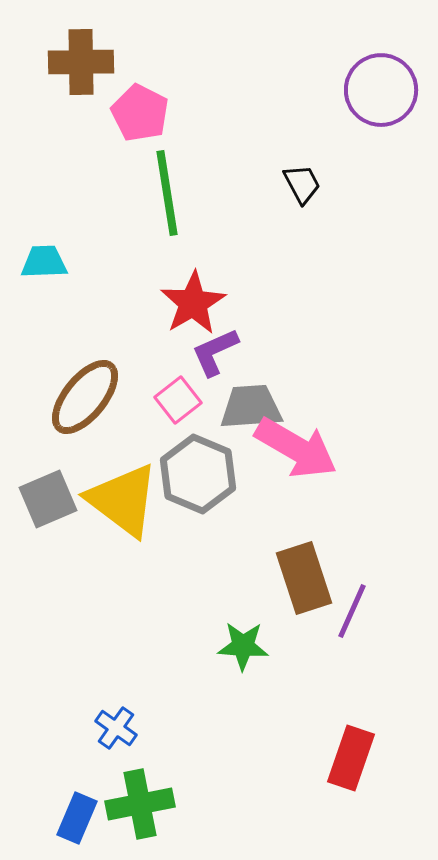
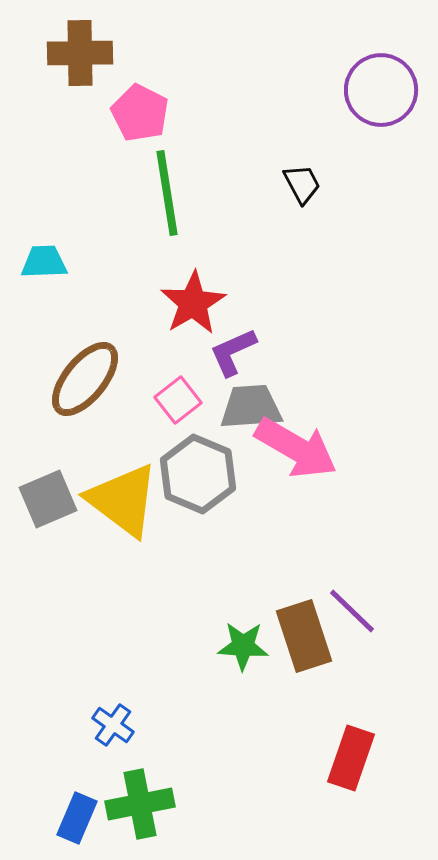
brown cross: moved 1 px left, 9 px up
purple L-shape: moved 18 px right
brown ellipse: moved 18 px up
brown rectangle: moved 58 px down
purple line: rotated 70 degrees counterclockwise
blue cross: moved 3 px left, 3 px up
